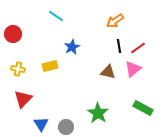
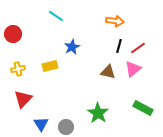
orange arrow: rotated 138 degrees counterclockwise
black line: rotated 24 degrees clockwise
yellow cross: rotated 24 degrees counterclockwise
